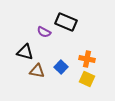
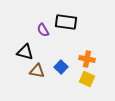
black rectangle: rotated 15 degrees counterclockwise
purple semicircle: moved 1 px left, 2 px up; rotated 32 degrees clockwise
